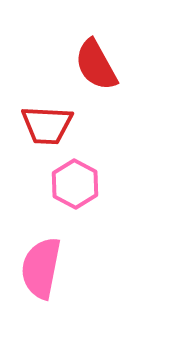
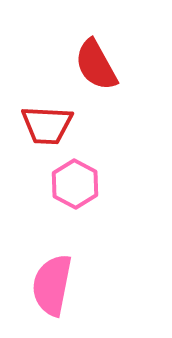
pink semicircle: moved 11 px right, 17 px down
